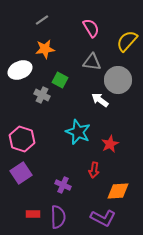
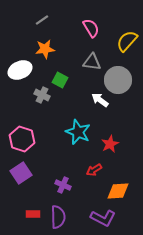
red arrow: rotated 49 degrees clockwise
